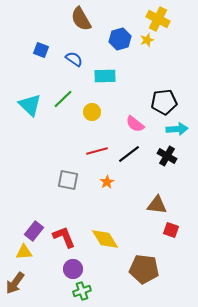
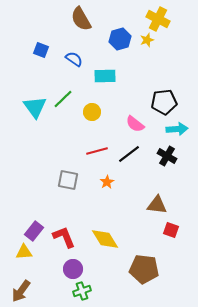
cyan triangle: moved 5 px right, 2 px down; rotated 10 degrees clockwise
brown arrow: moved 6 px right, 8 px down
